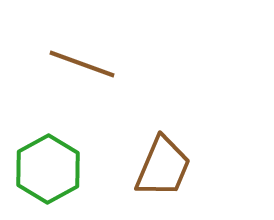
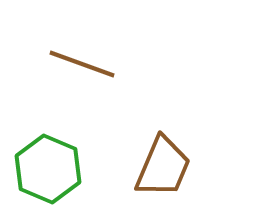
green hexagon: rotated 8 degrees counterclockwise
